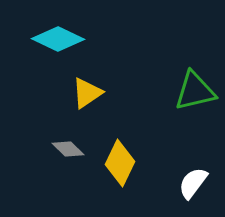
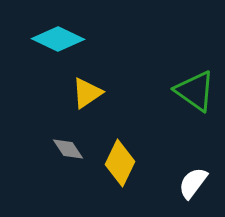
green triangle: rotated 48 degrees clockwise
gray diamond: rotated 12 degrees clockwise
